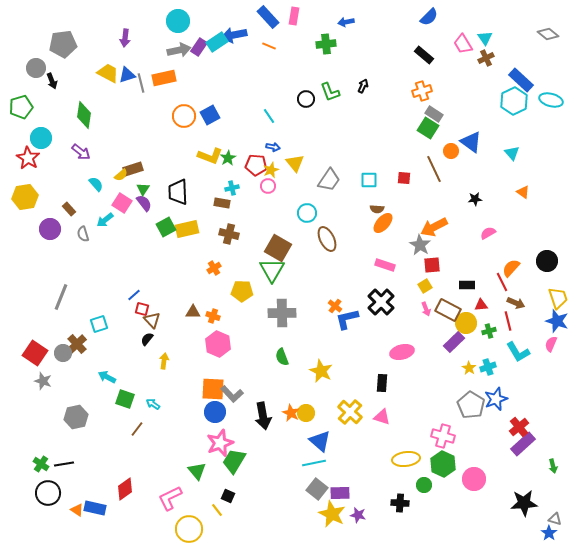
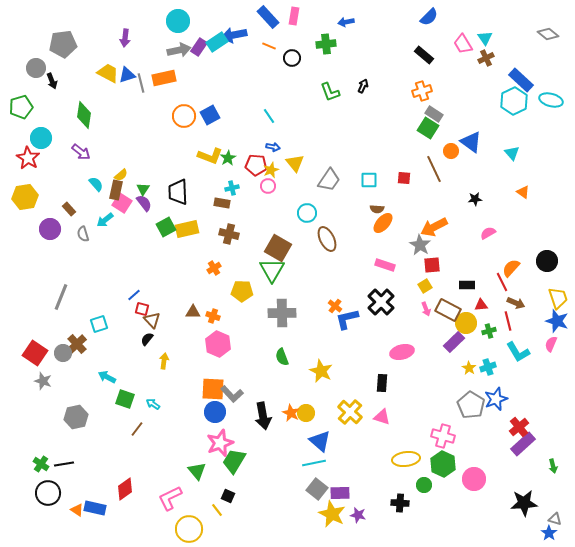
black circle at (306, 99): moved 14 px left, 41 px up
brown rectangle at (133, 169): moved 17 px left, 21 px down; rotated 60 degrees counterclockwise
